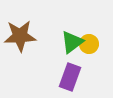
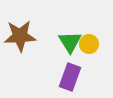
green triangle: moved 2 px left; rotated 25 degrees counterclockwise
